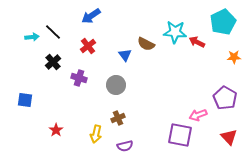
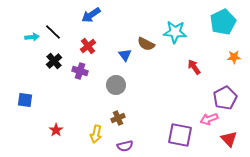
blue arrow: moved 1 px up
red arrow: moved 3 px left, 25 px down; rotated 28 degrees clockwise
black cross: moved 1 px right, 1 px up
purple cross: moved 1 px right, 7 px up
purple pentagon: rotated 15 degrees clockwise
pink arrow: moved 11 px right, 4 px down
red triangle: moved 2 px down
